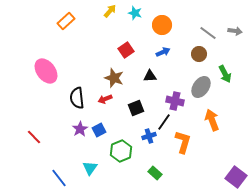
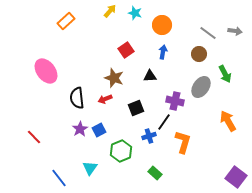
blue arrow: rotated 56 degrees counterclockwise
orange arrow: moved 16 px right, 1 px down; rotated 10 degrees counterclockwise
